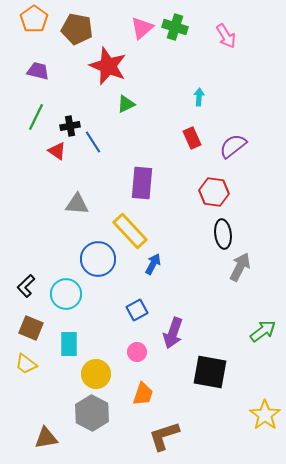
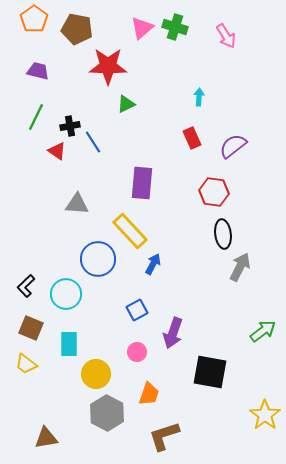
red star: rotated 21 degrees counterclockwise
orange trapezoid: moved 6 px right
gray hexagon: moved 15 px right
